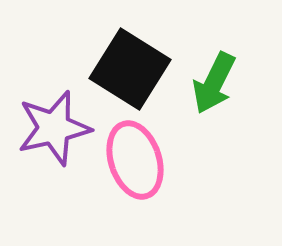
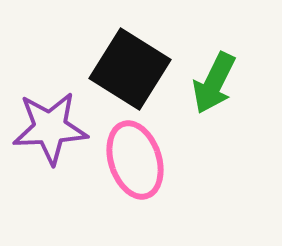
purple star: moved 4 px left; rotated 10 degrees clockwise
